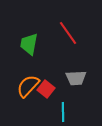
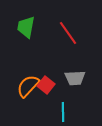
green trapezoid: moved 3 px left, 17 px up
gray trapezoid: moved 1 px left
red square: moved 4 px up
